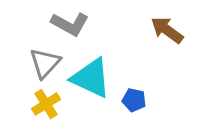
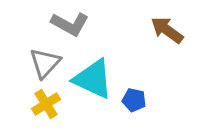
cyan triangle: moved 2 px right, 1 px down
